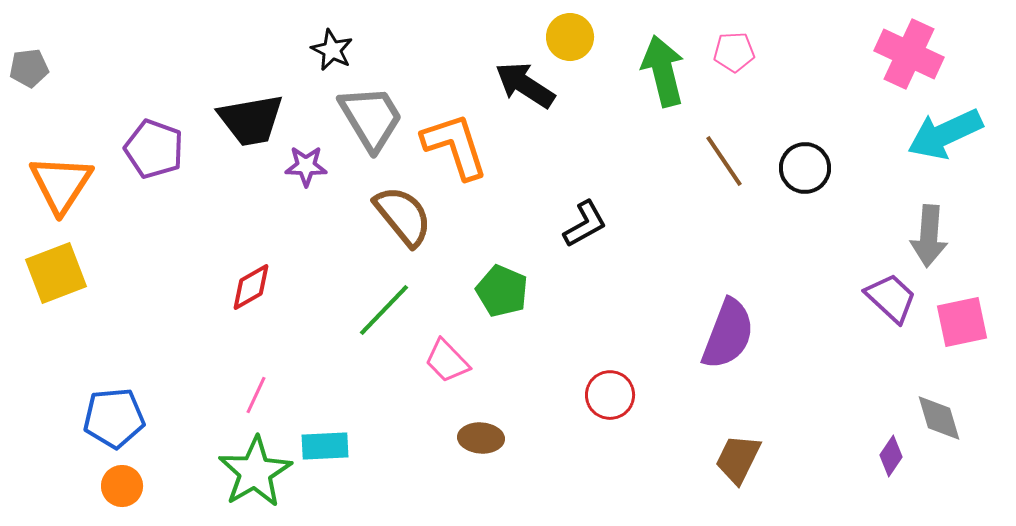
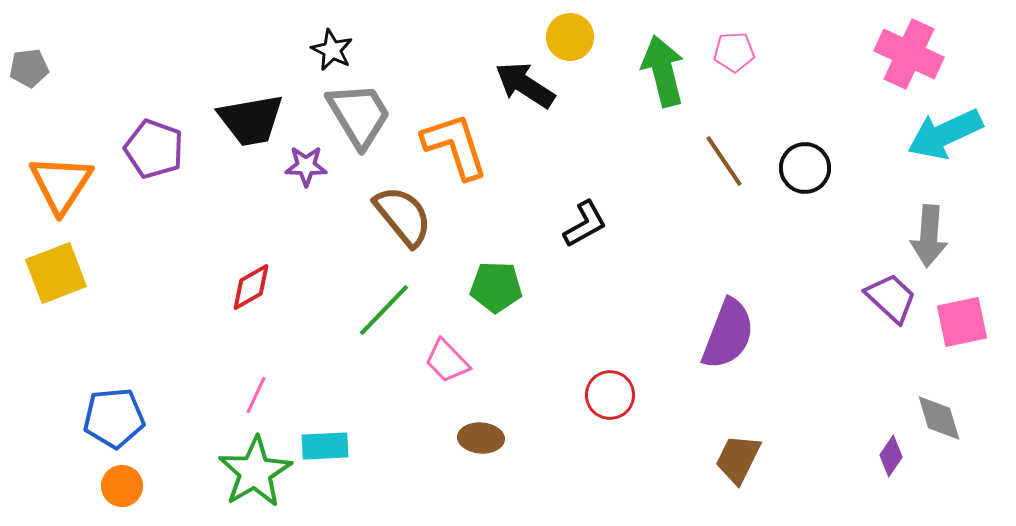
gray trapezoid: moved 12 px left, 3 px up
green pentagon: moved 6 px left, 4 px up; rotated 21 degrees counterclockwise
